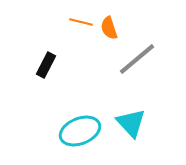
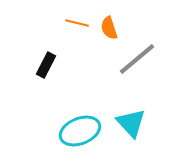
orange line: moved 4 px left, 1 px down
